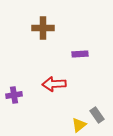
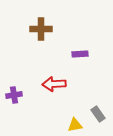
brown cross: moved 2 px left, 1 px down
gray rectangle: moved 1 px right, 1 px up
yellow triangle: moved 4 px left; rotated 28 degrees clockwise
